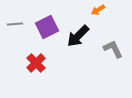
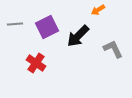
red cross: rotated 12 degrees counterclockwise
